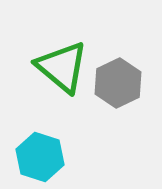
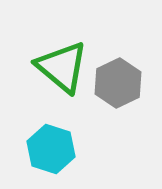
cyan hexagon: moved 11 px right, 8 px up
